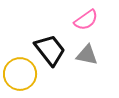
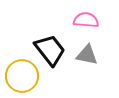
pink semicircle: rotated 140 degrees counterclockwise
yellow circle: moved 2 px right, 2 px down
